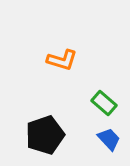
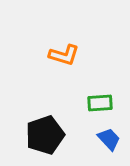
orange L-shape: moved 2 px right, 5 px up
green rectangle: moved 4 px left; rotated 45 degrees counterclockwise
